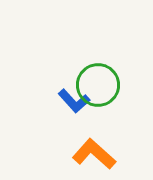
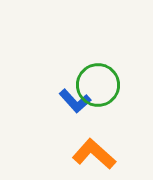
blue L-shape: moved 1 px right
